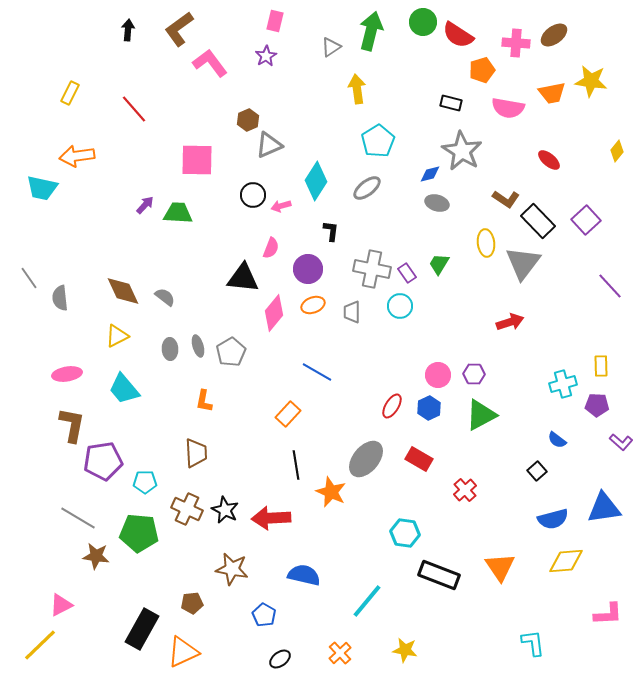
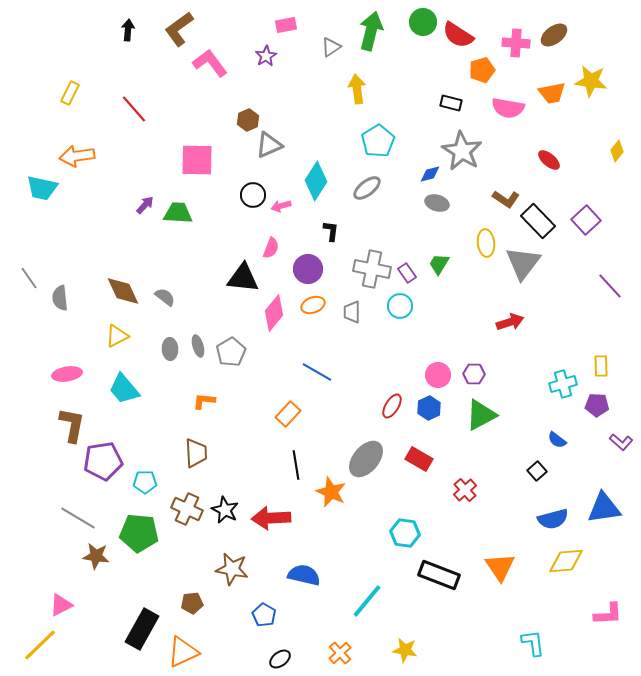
pink rectangle at (275, 21): moved 11 px right, 4 px down; rotated 65 degrees clockwise
orange L-shape at (204, 401): rotated 85 degrees clockwise
